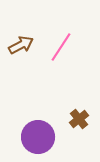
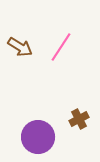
brown arrow: moved 1 px left, 2 px down; rotated 60 degrees clockwise
brown cross: rotated 12 degrees clockwise
